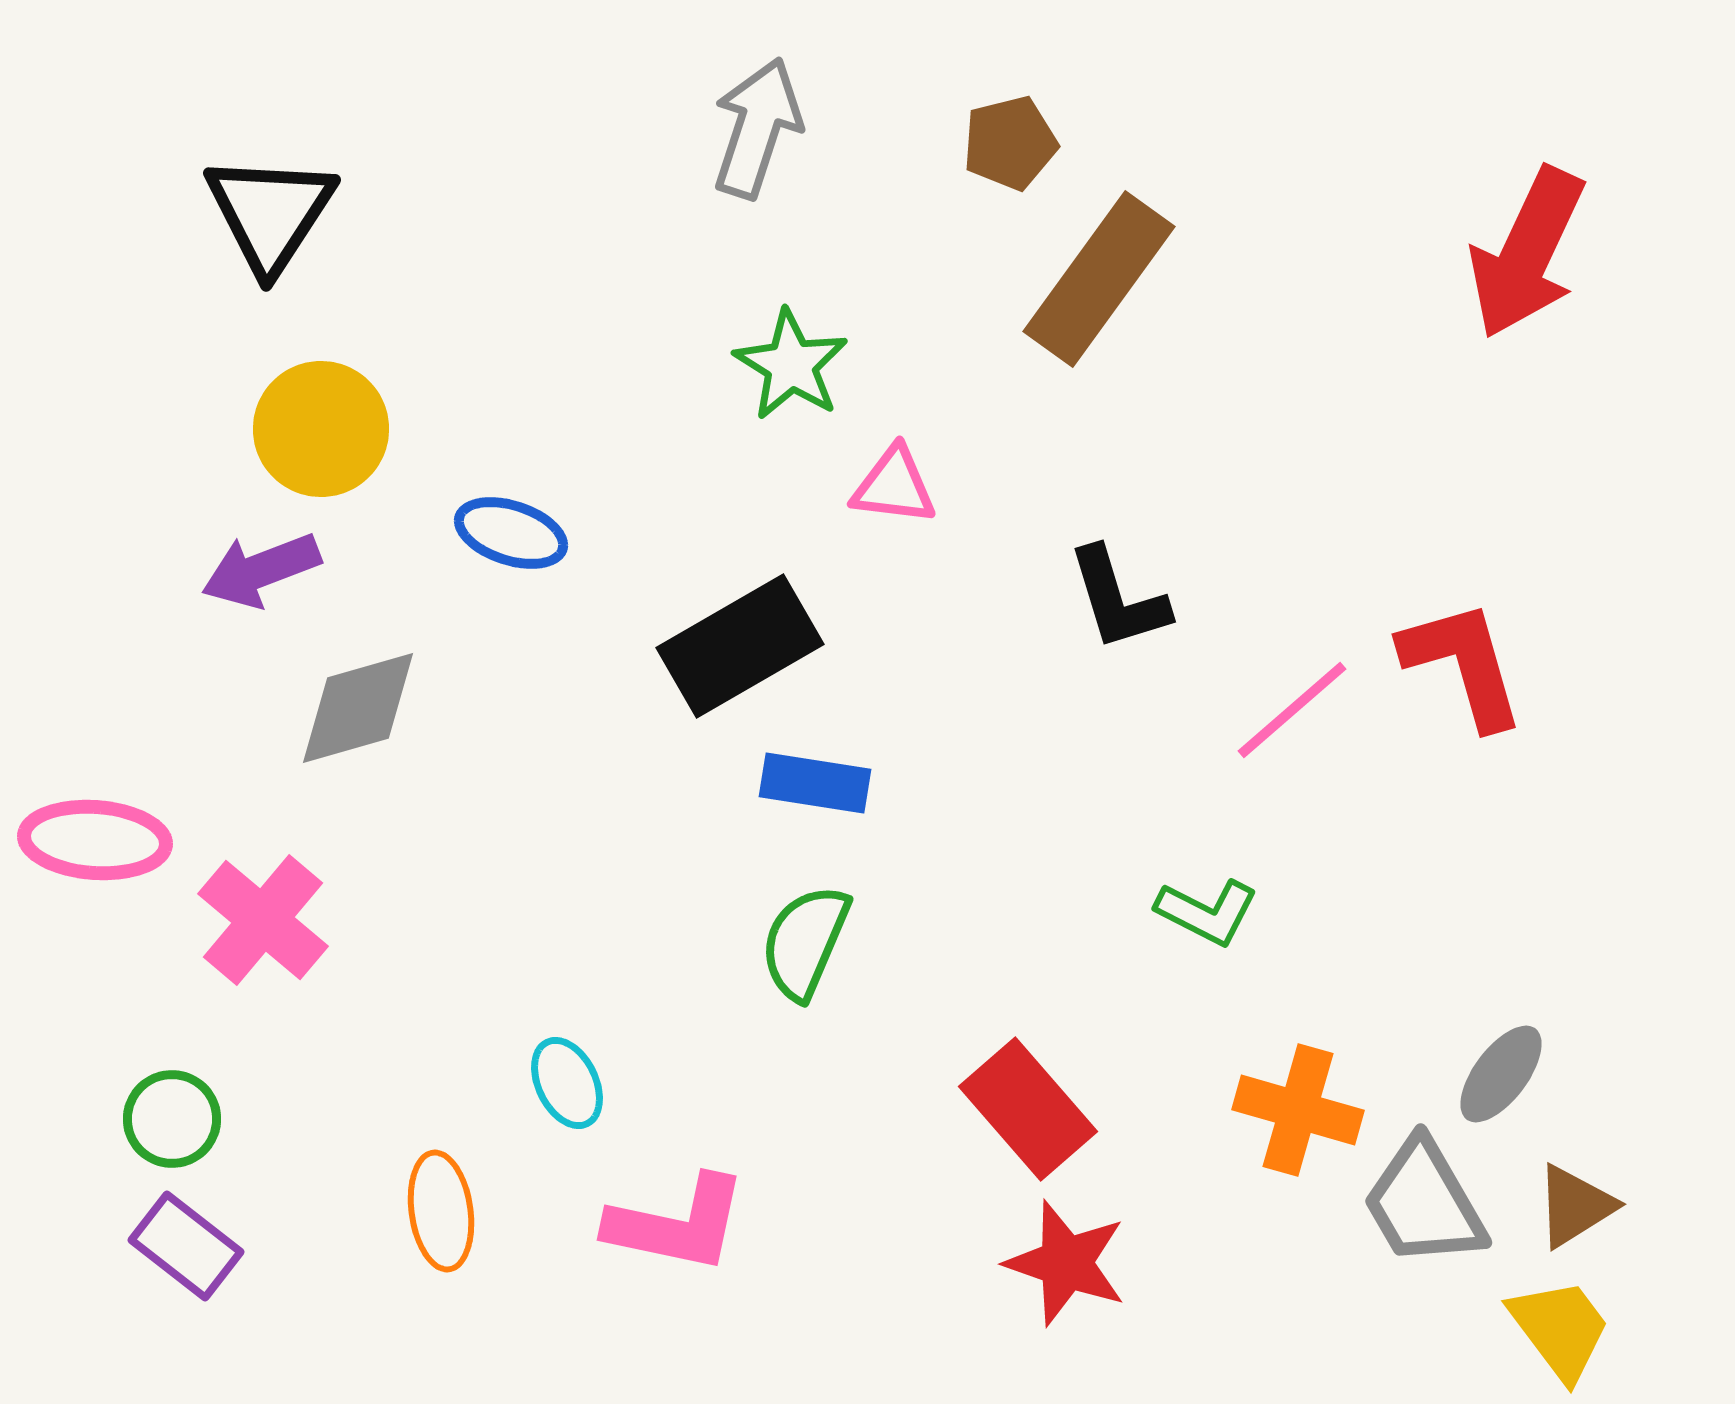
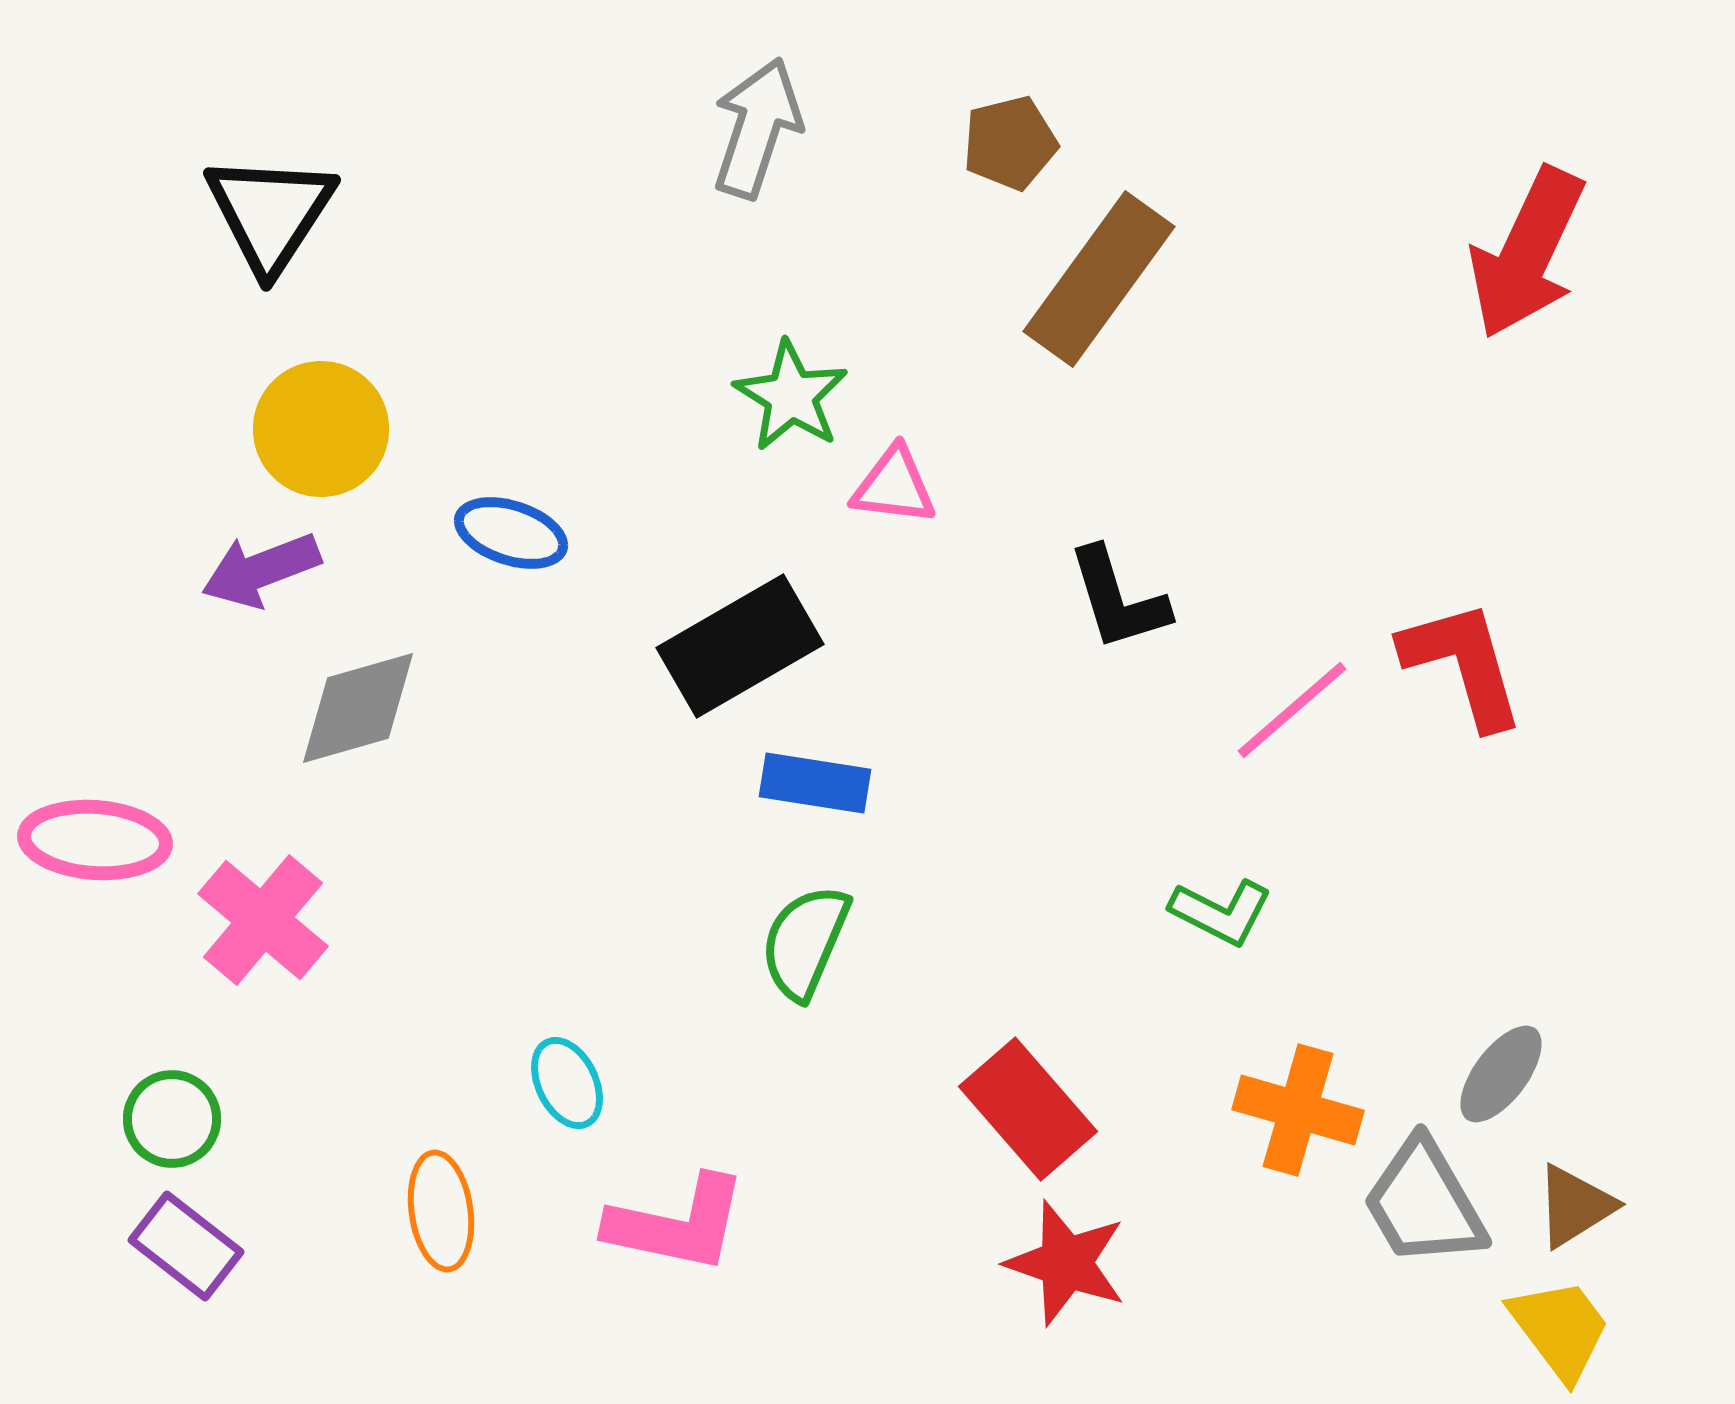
green star: moved 31 px down
green L-shape: moved 14 px right
